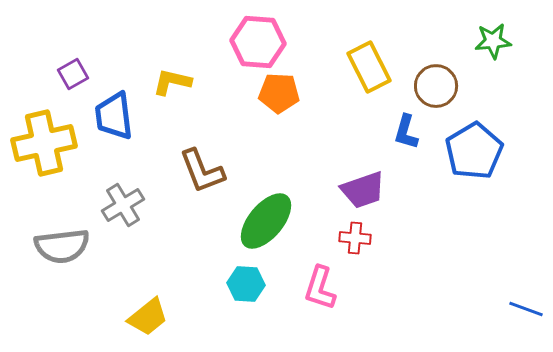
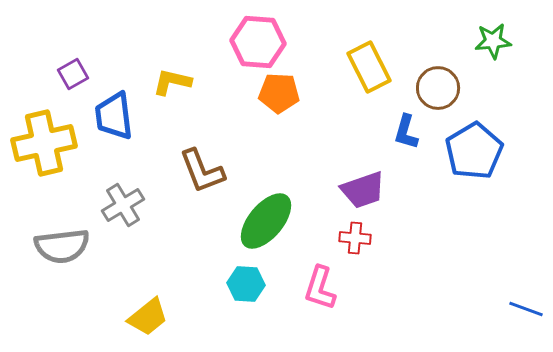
brown circle: moved 2 px right, 2 px down
